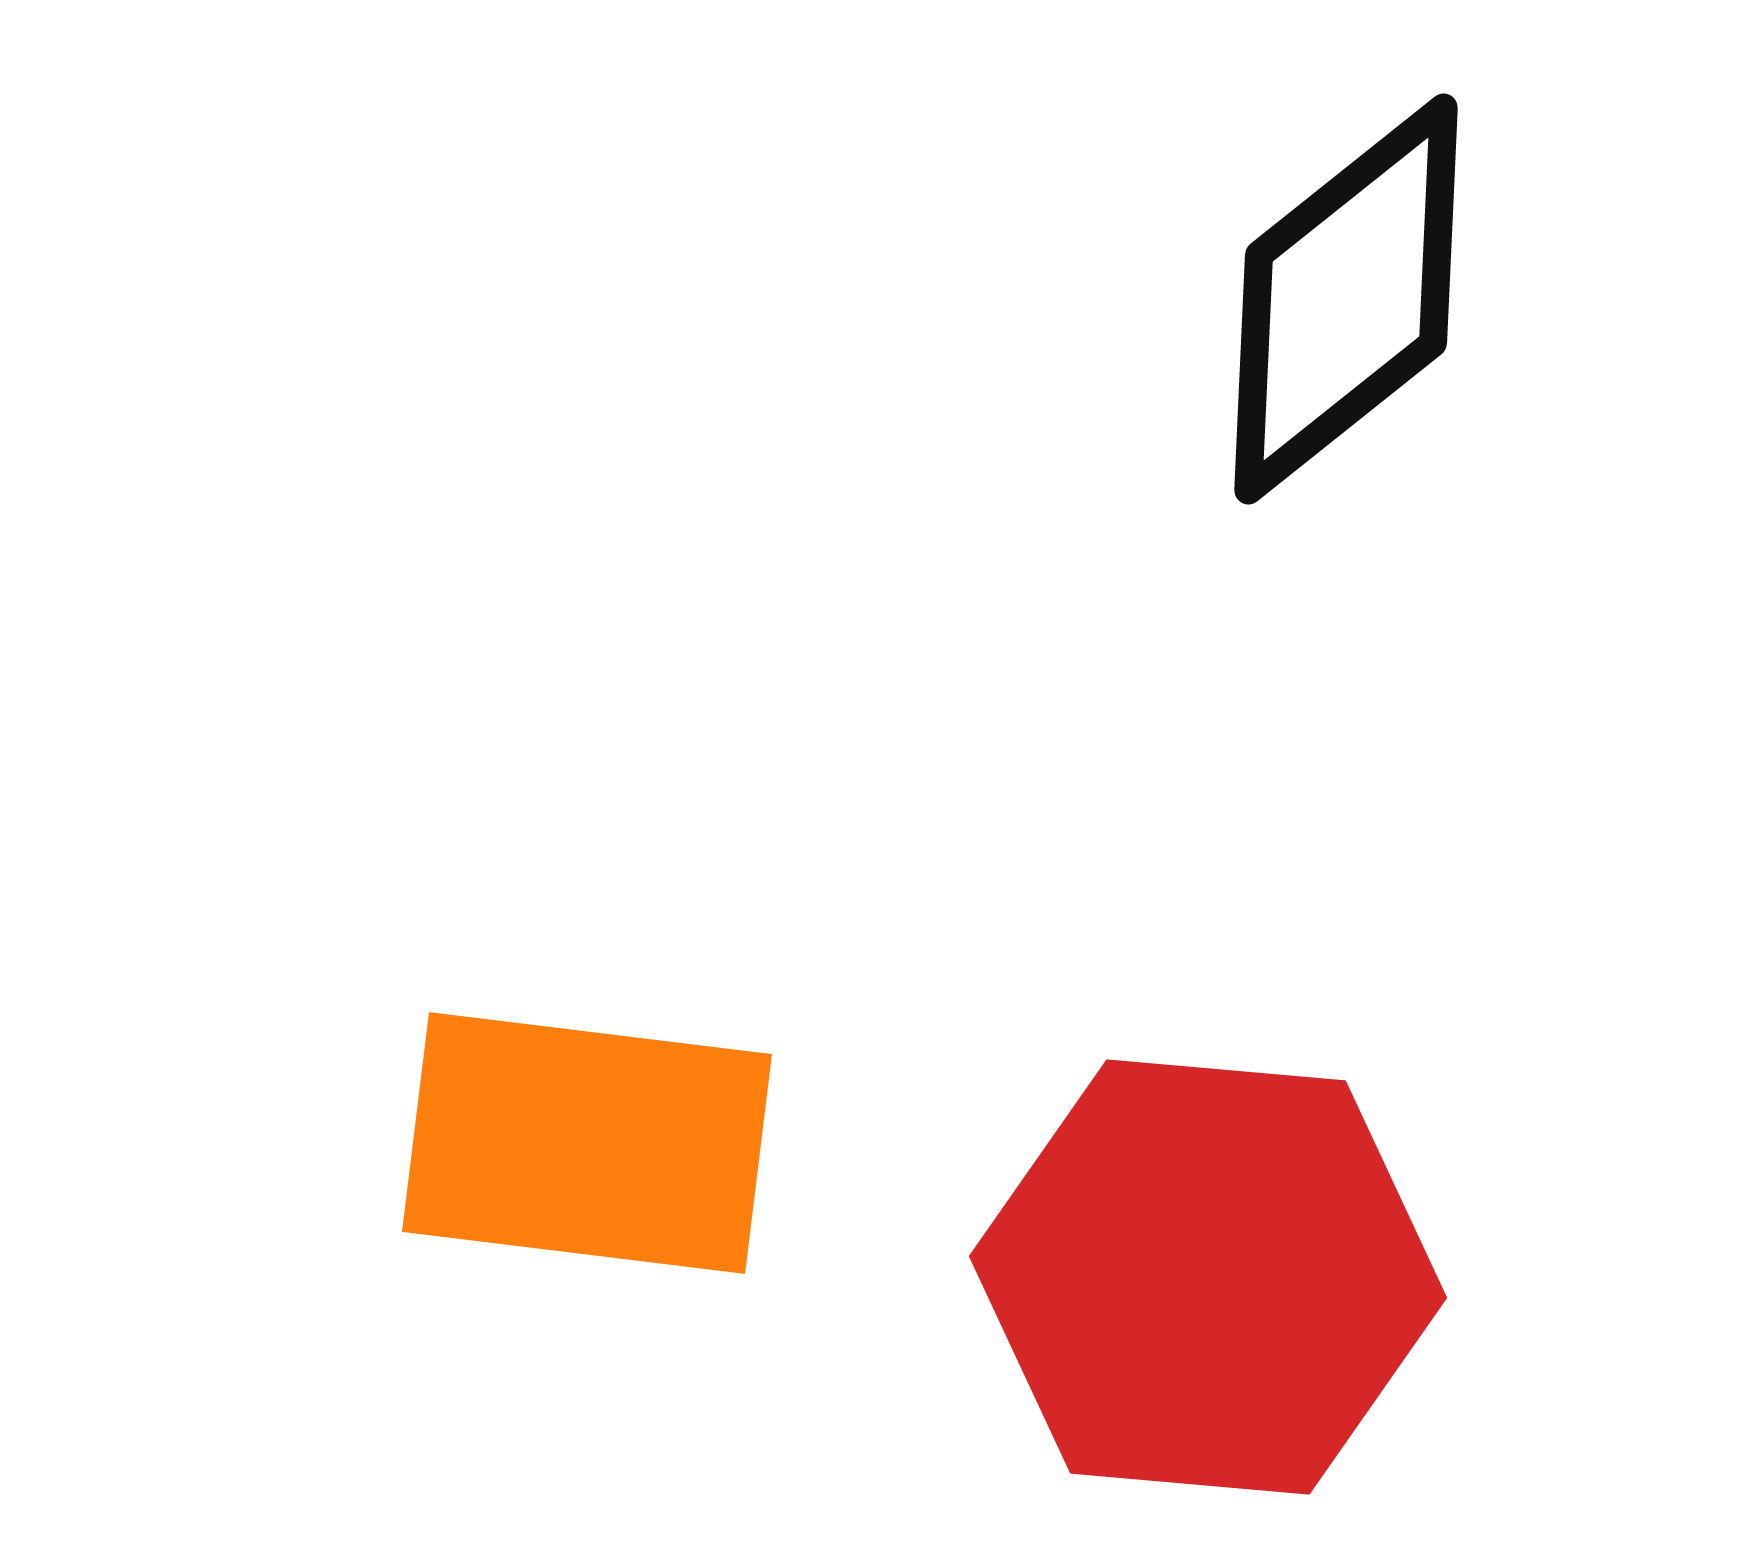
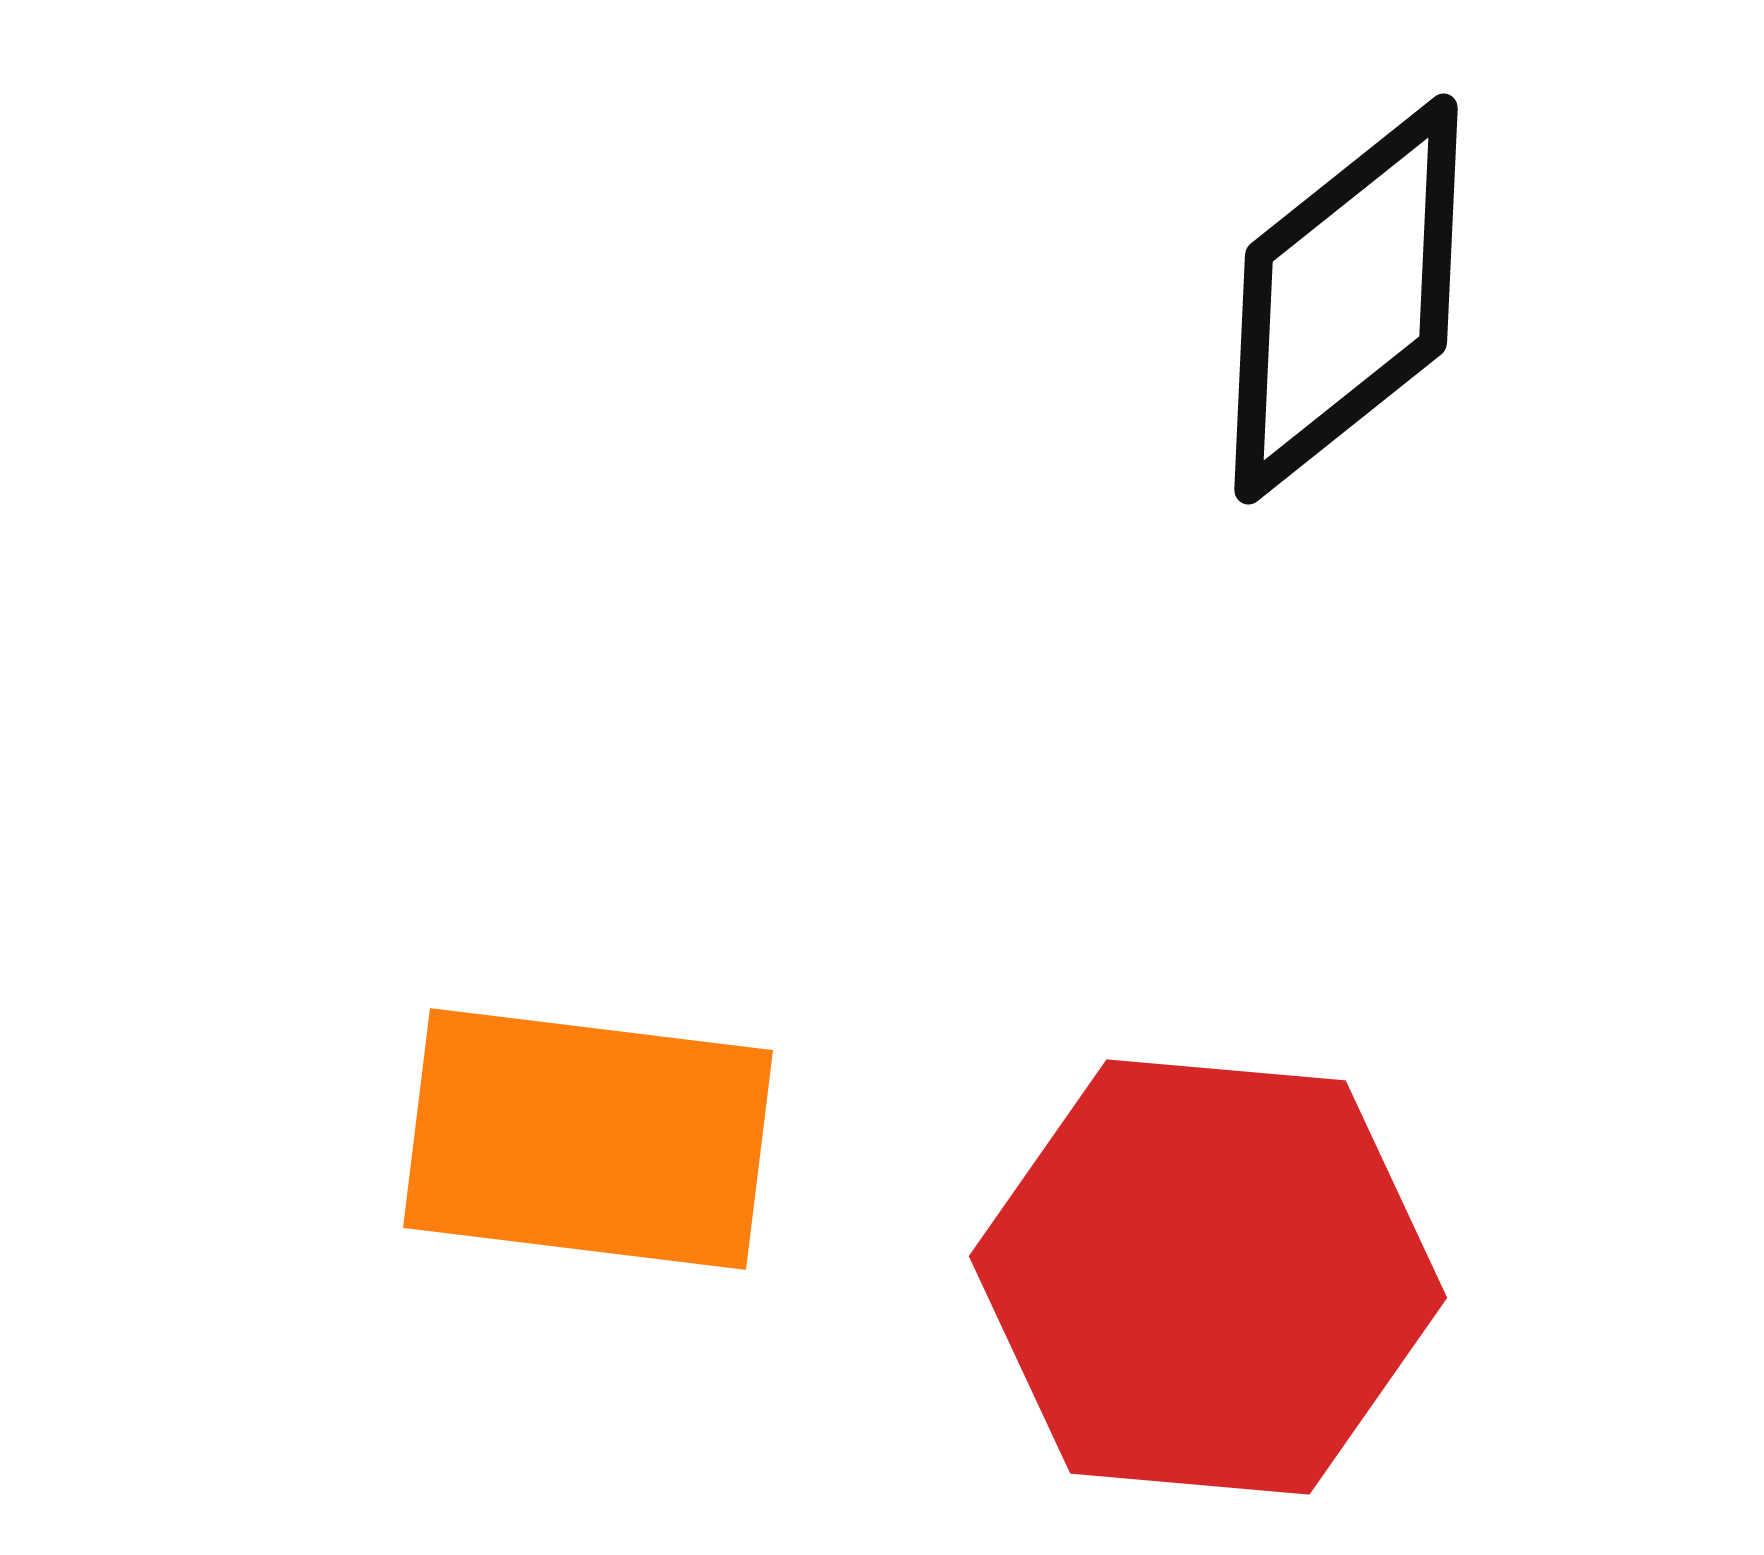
orange rectangle: moved 1 px right, 4 px up
